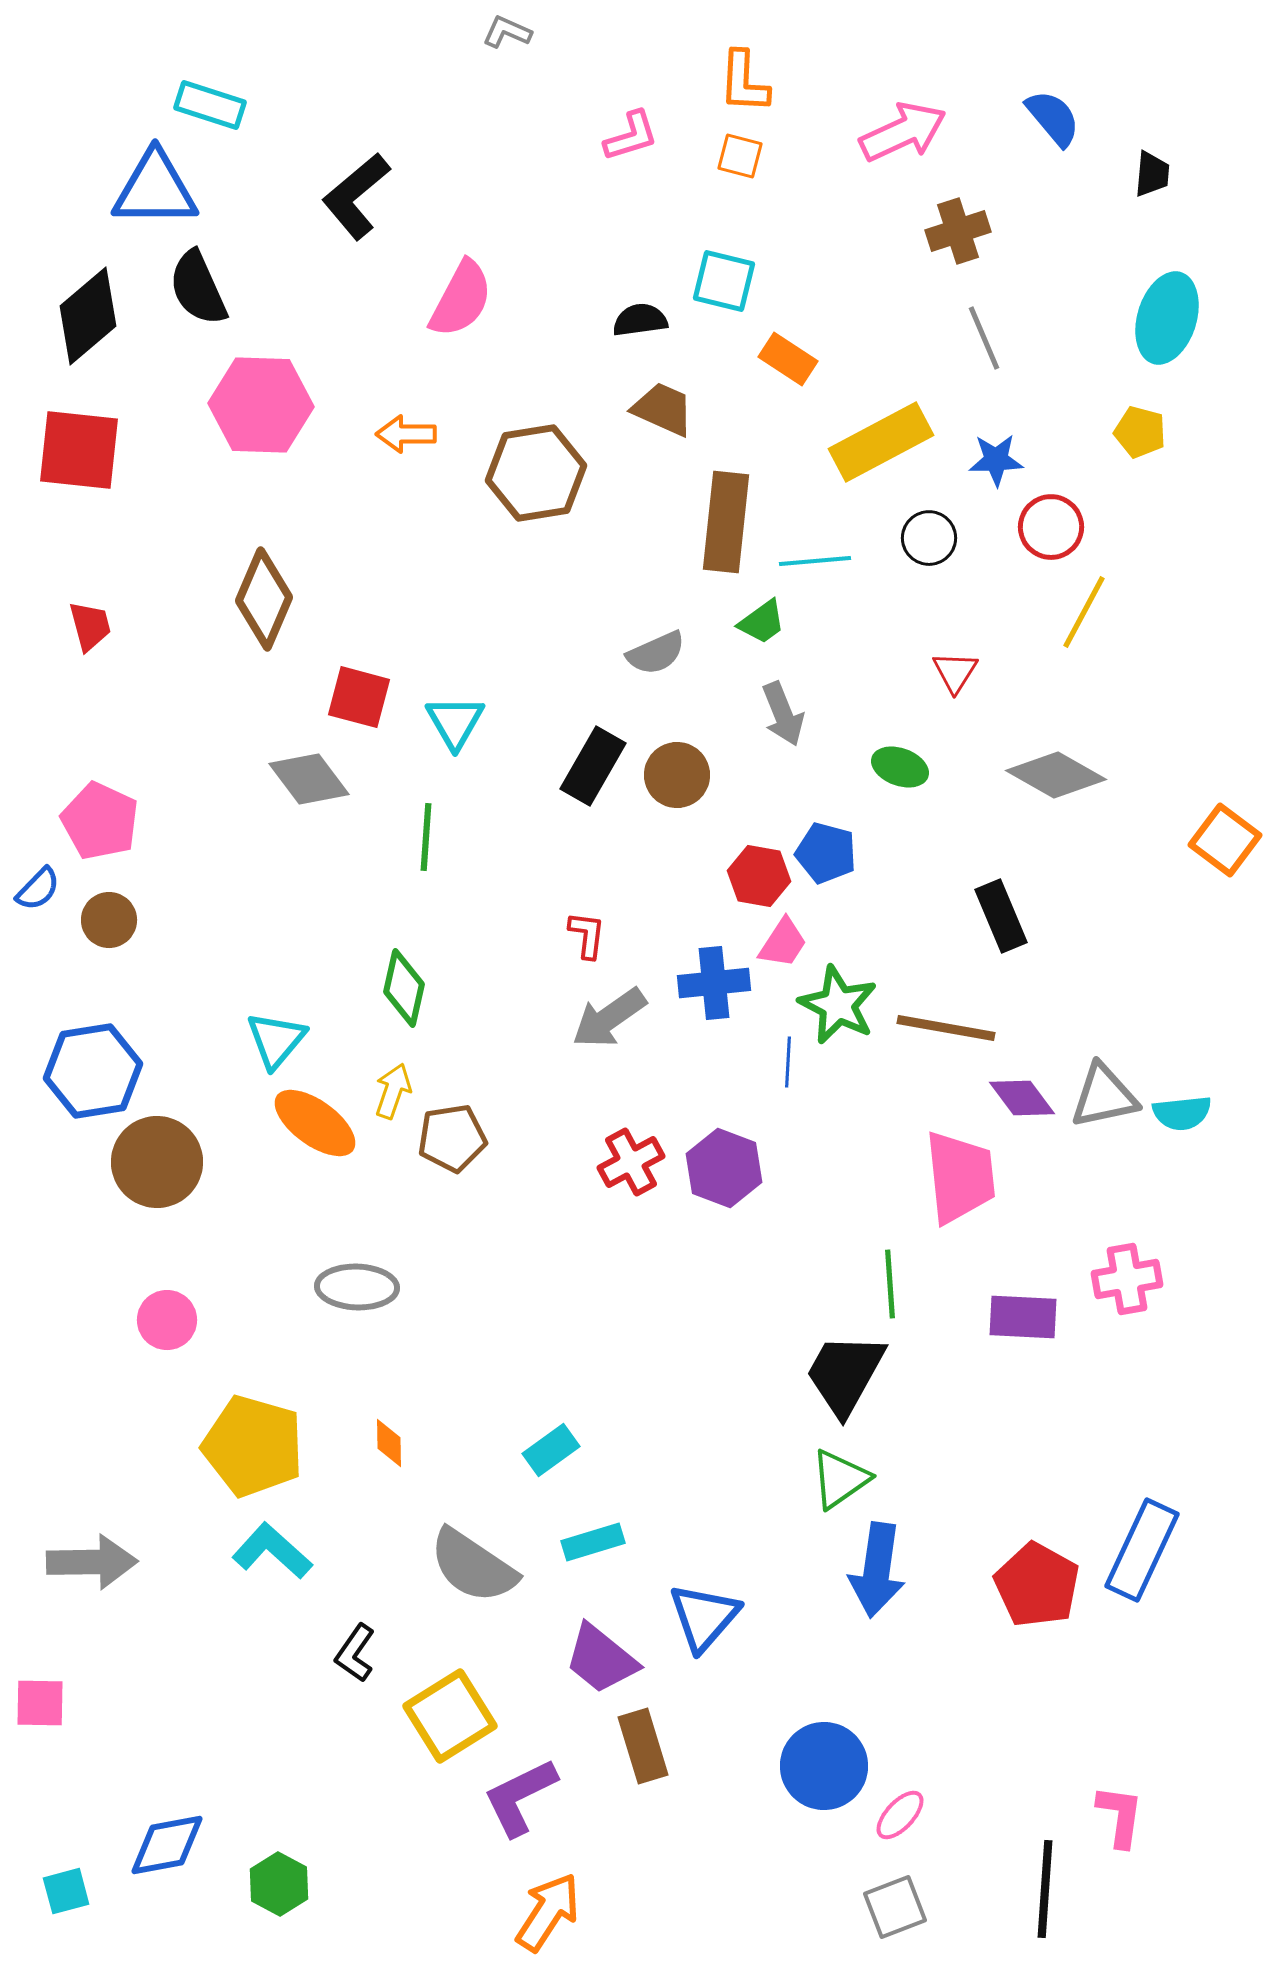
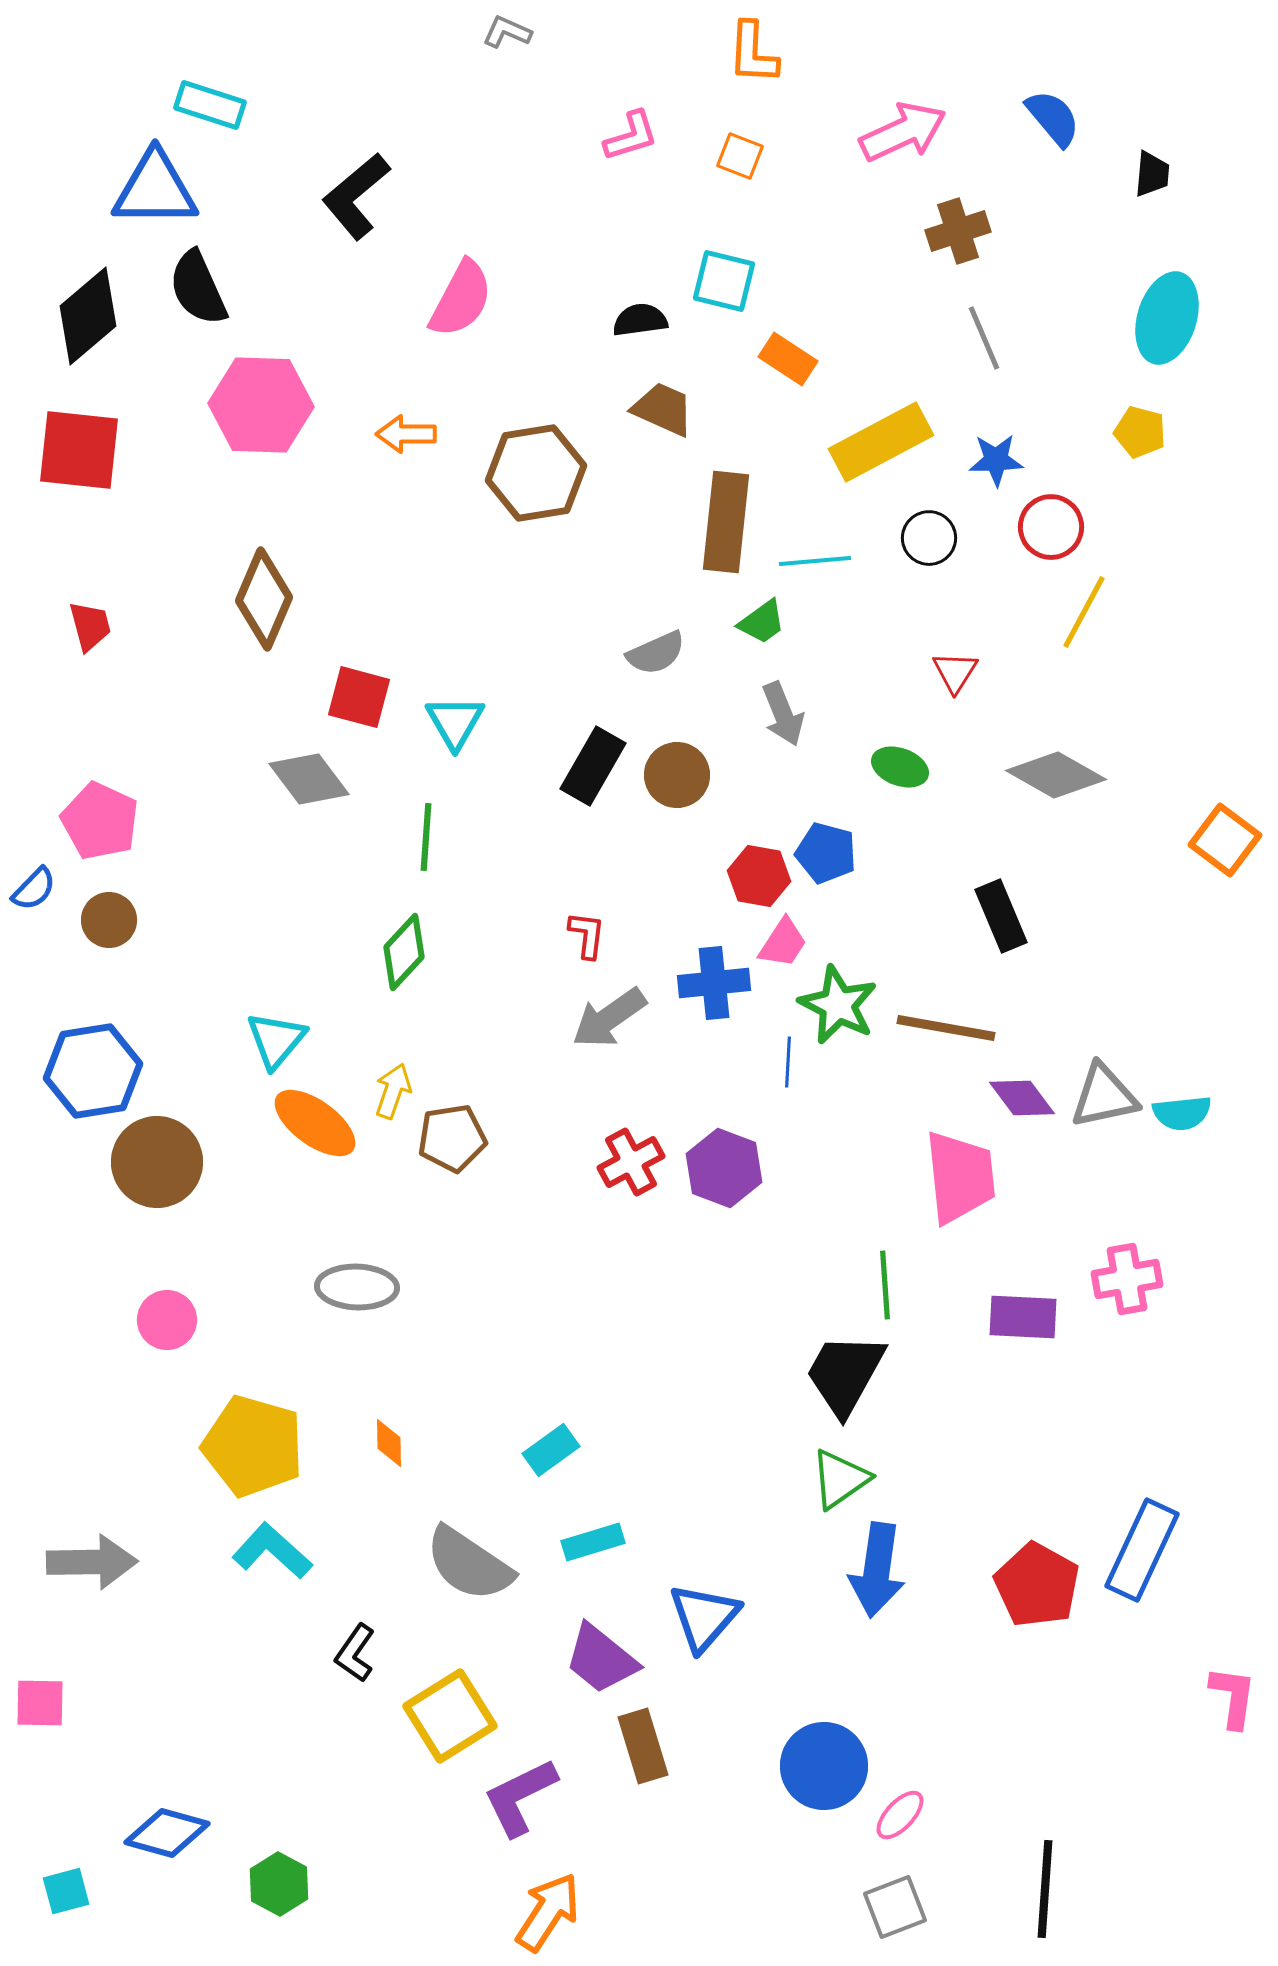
orange L-shape at (744, 82): moved 9 px right, 29 px up
orange square at (740, 156): rotated 6 degrees clockwise
blue semicircle at (38, 889): moved 4 px left
green diamond at (404, 988): moved 36 px up; rotated 30 degrees clockwise
green line at (890, 1284): moved 5 px left, 1 px down
gray semicircle at (473, 1566): moved 4 px left, 2 px up
pink L-shape at (1120, 1816): moved 113 px right, 119 px up
blue diamond at (167, 1845): moved 12 px up; rotated 26 degrees clockwise
